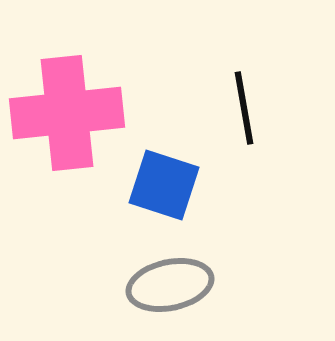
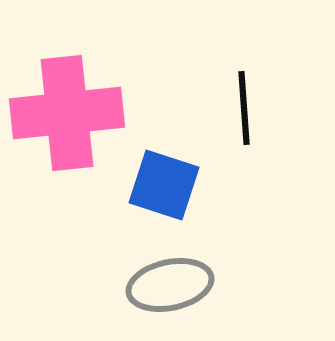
black line: rotated 6 degrees clockwise
